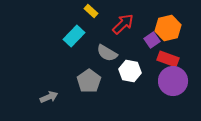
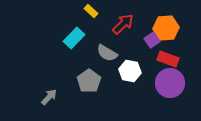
orange hexagon: moved 2 px left; rotated 10 degrees clockwise
cyan rectangle: moved 2 px down
purple circle: moved 3 px left, 2 px down
gray arrow: rotated 24 degrees counterclockwise
